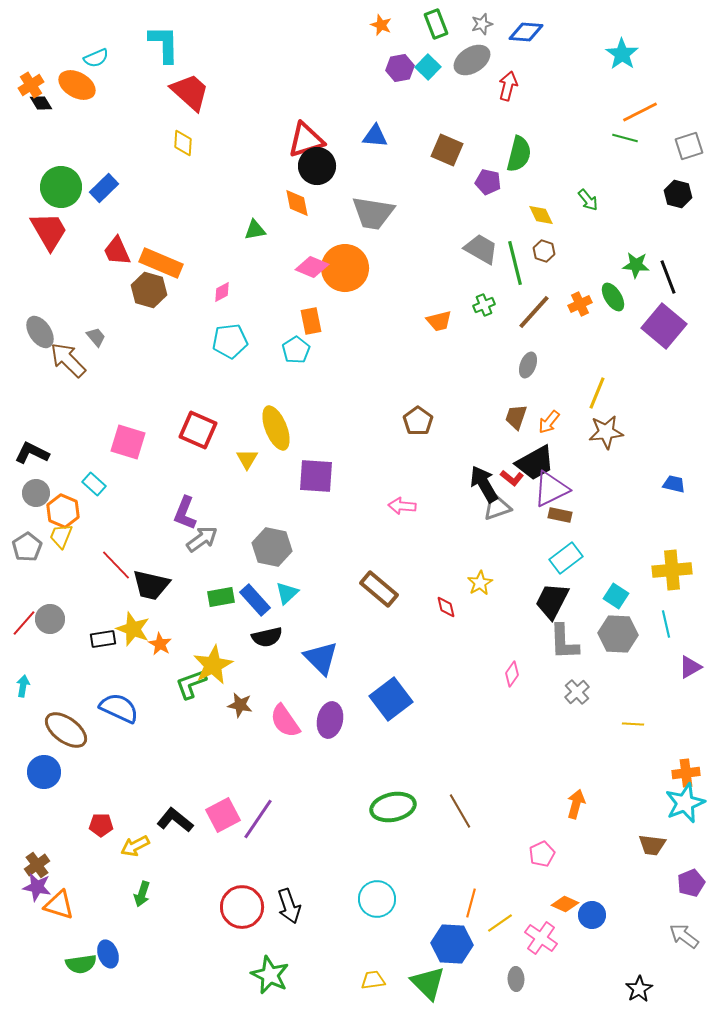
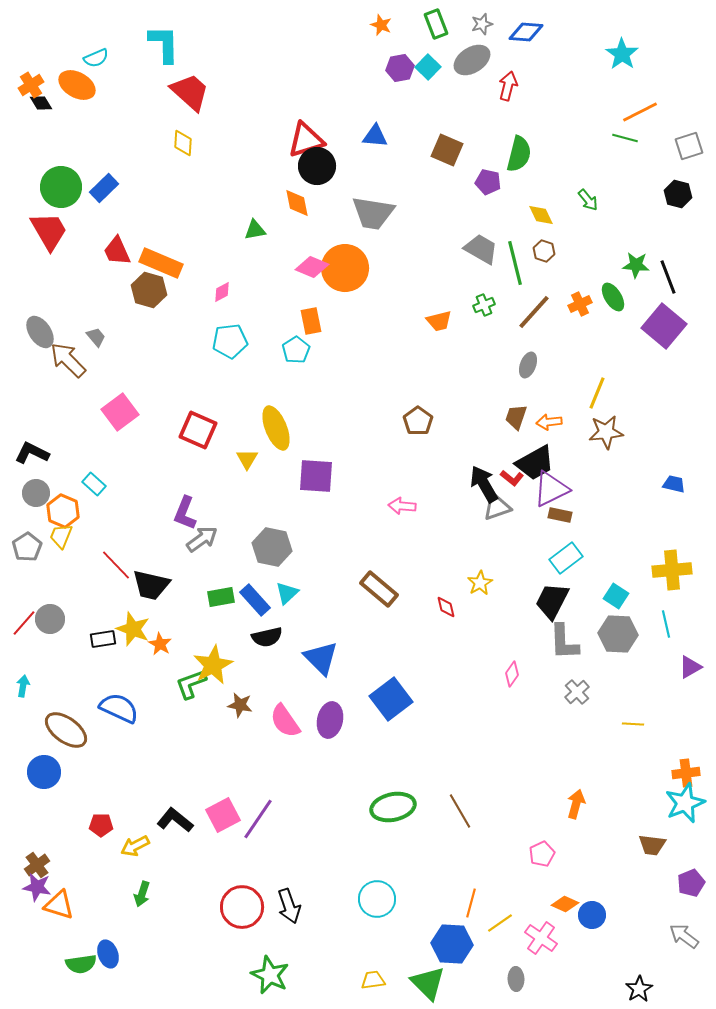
orange arrow at (549, 422): rotated 45 degrees clockwise
pink square at (128, 442): moved 8 px left, 30 px up; rotated 36 degrees clockwise
